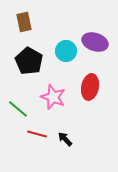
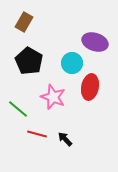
brown rectangle: rotated 42 degrees clockwise
cyan circle: moved 6 px right, 12 px down
